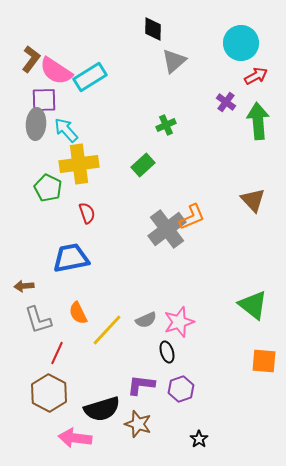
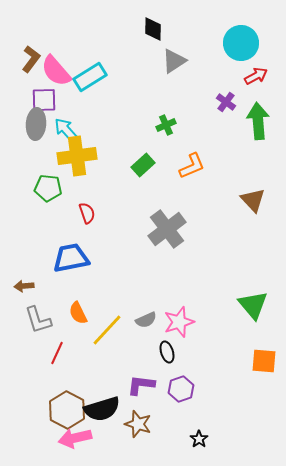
gray triangle: rotated 8 degrees clockwise
pink semicircle: rotated 16 degrees clockwise
yellow cross: moved 2 px left, 8 px up
green pentagon: rotated 20 degrees counterclockwise
orange L-shape: moved 51 px up
green triangle: rotated 12 degrees clockwise
brown hexagon: moved 18 px right, 17 px down
pink arrow: rotated 20 degrees counterclockwise
